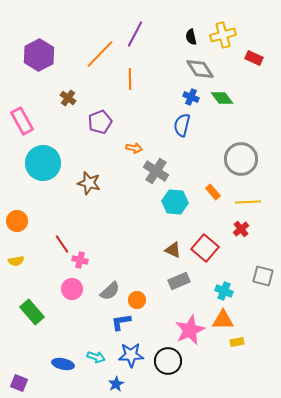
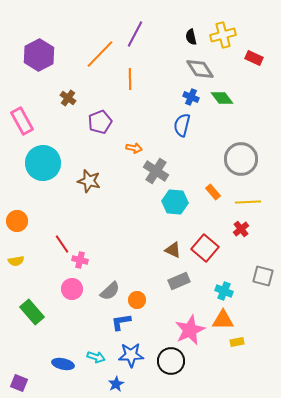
brown star at (89, 183): moved 2 px up
black circle at (168, 361): moved 3 px right
